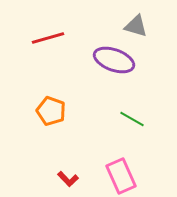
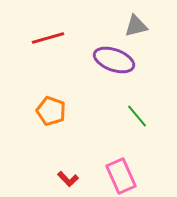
gray triangle: rotated 30 degrees counterclockwise
green line: moved 5 px right, 3 px up; rotated 20 degrees clockwise
